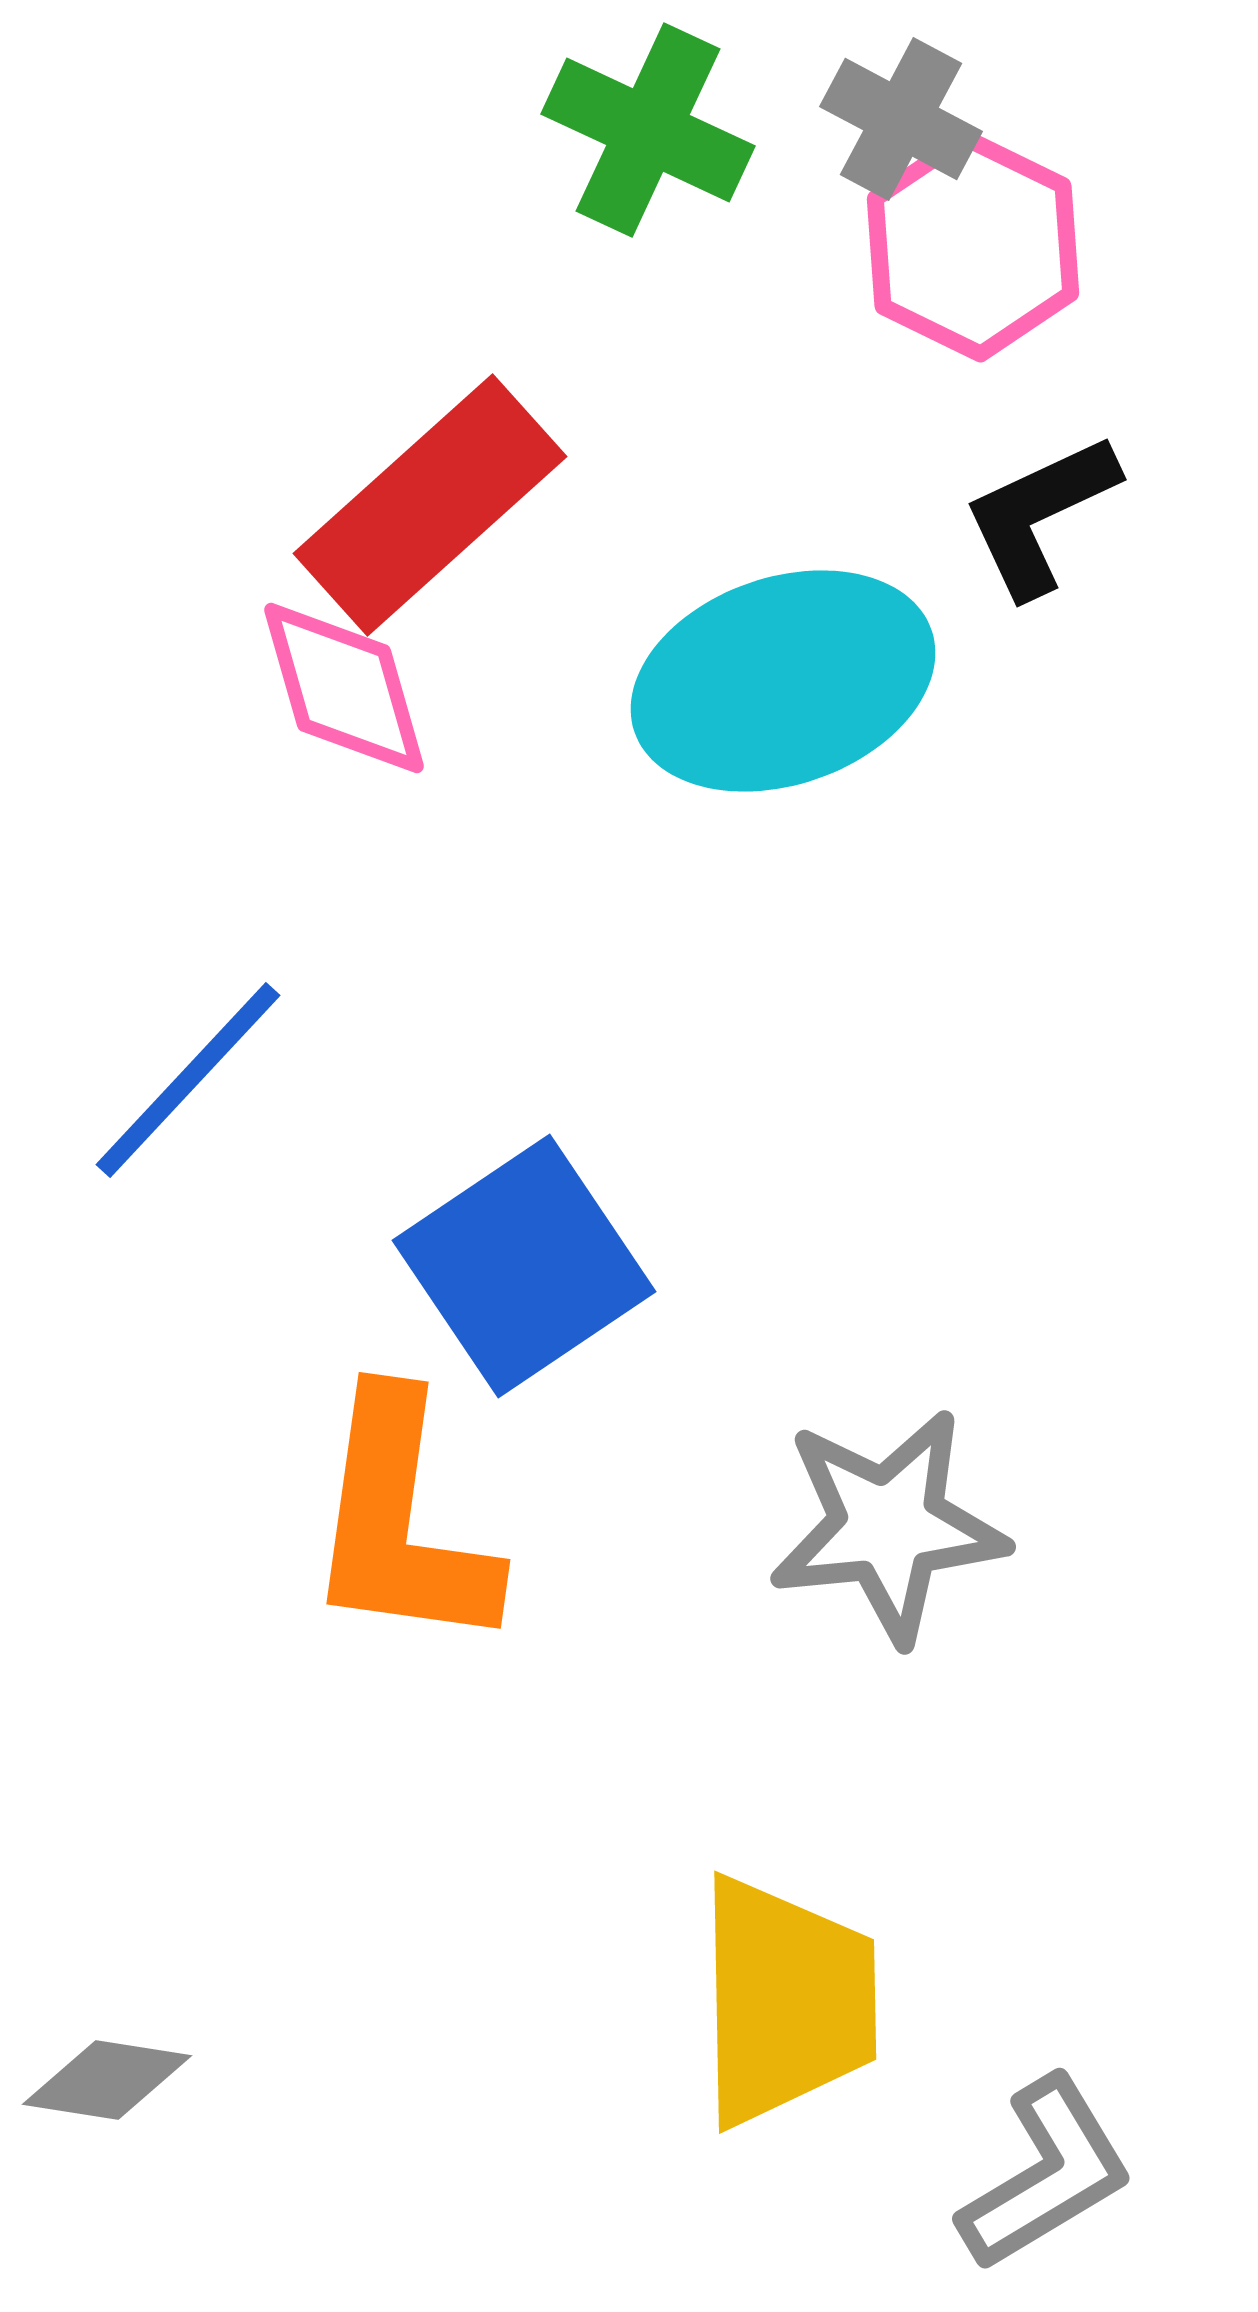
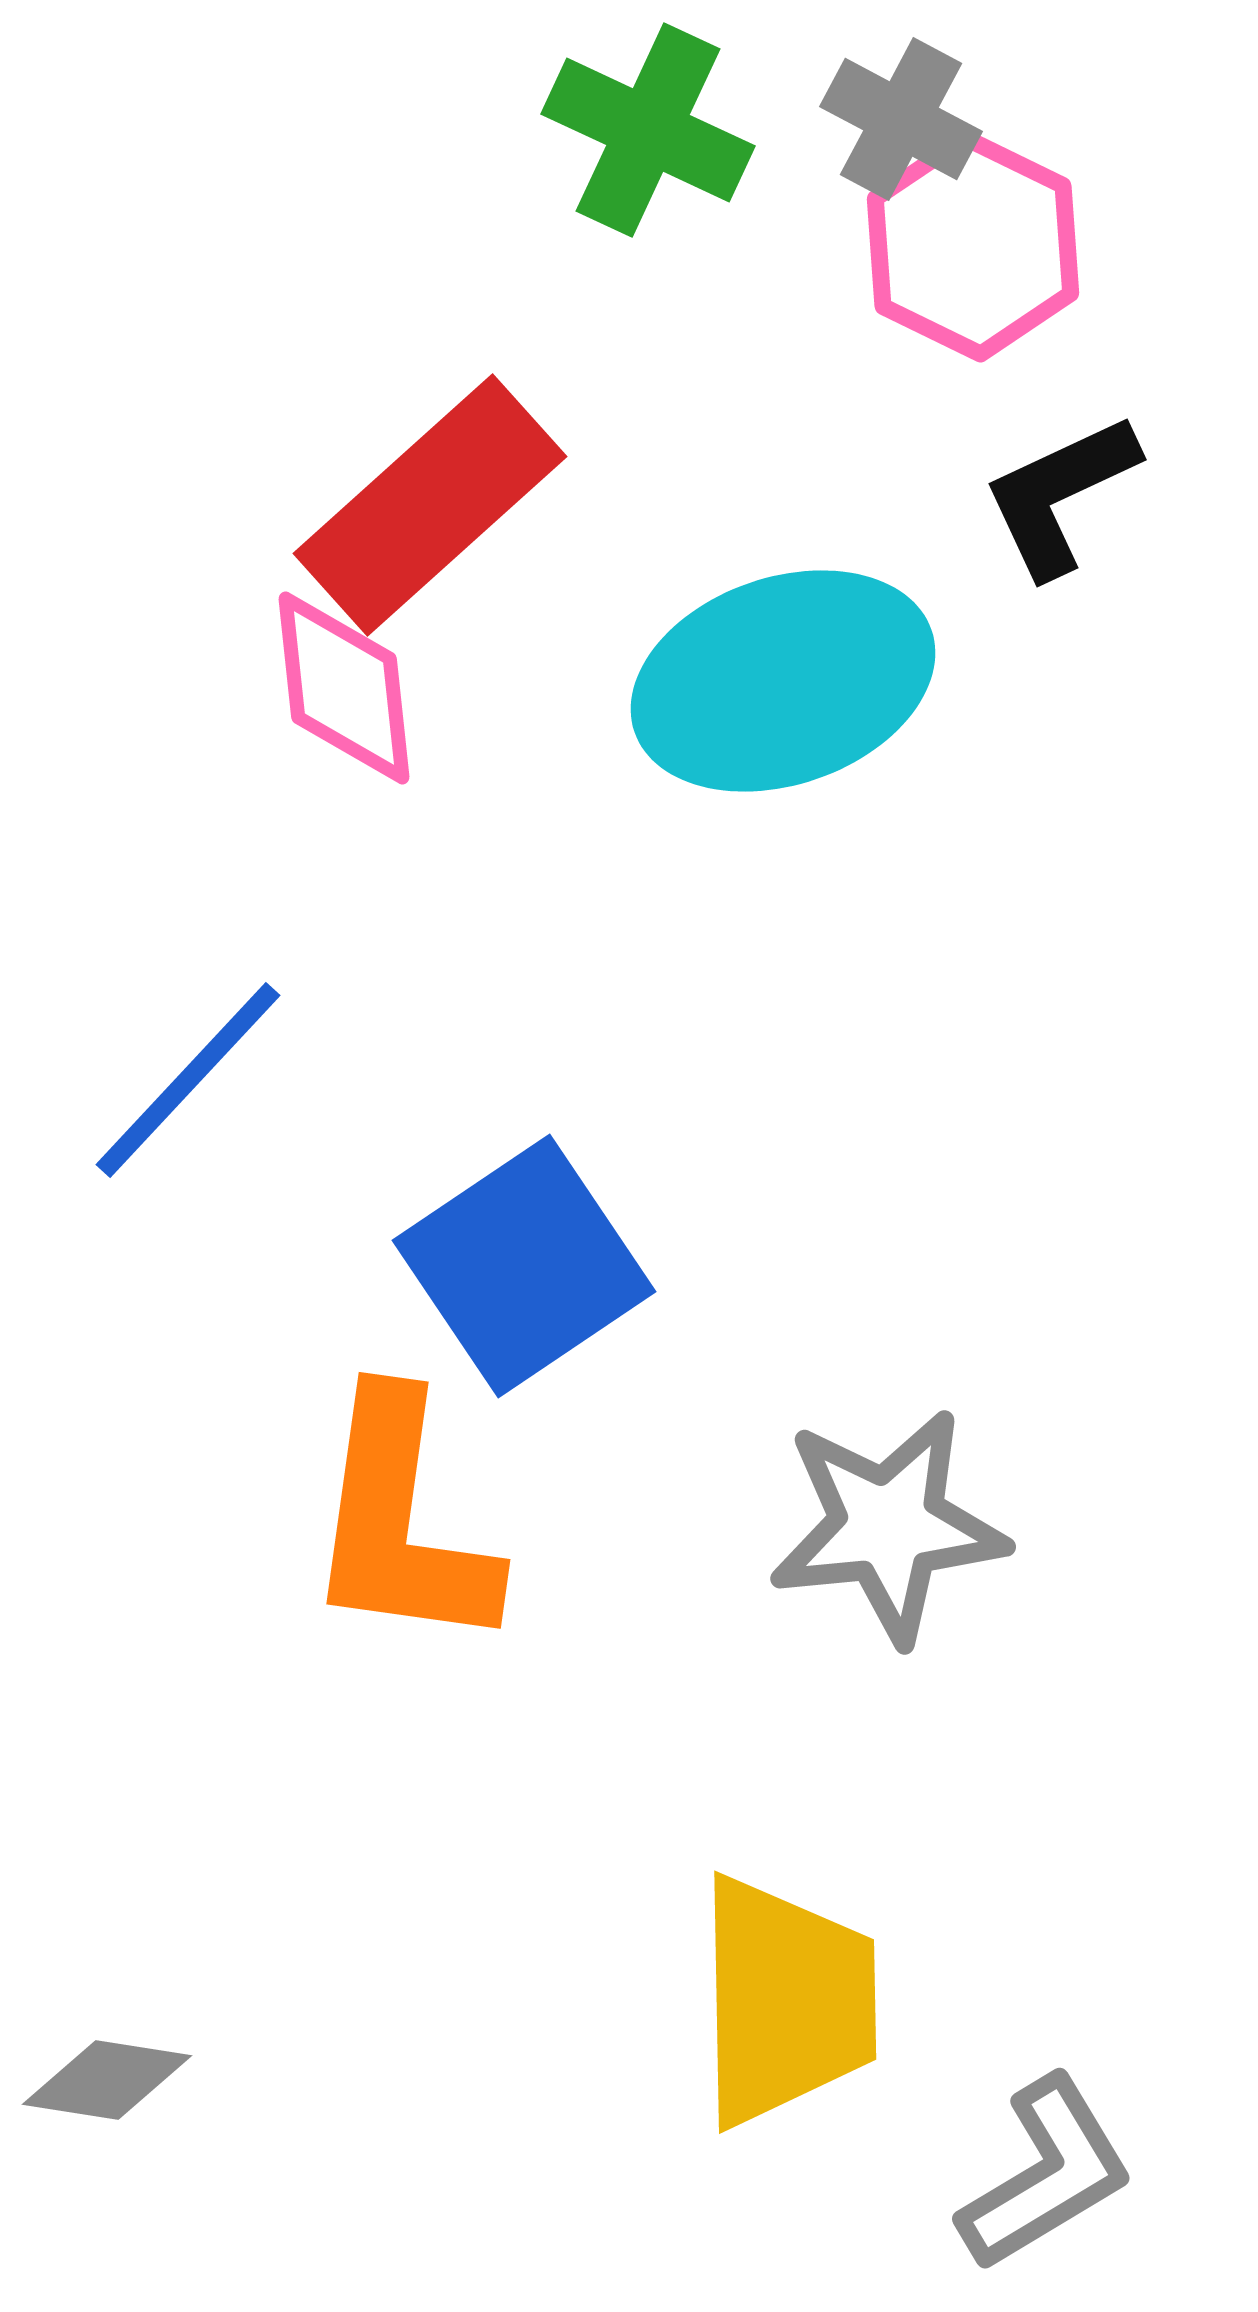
black L-shape: moved 20 px right, 20 px up
pink diamond: rotated 10 degrees clockwise
